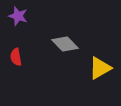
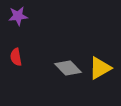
purple star: rotated 24 degrees counterclockwise
gray diamond: moved 3 px right, 24 px down
